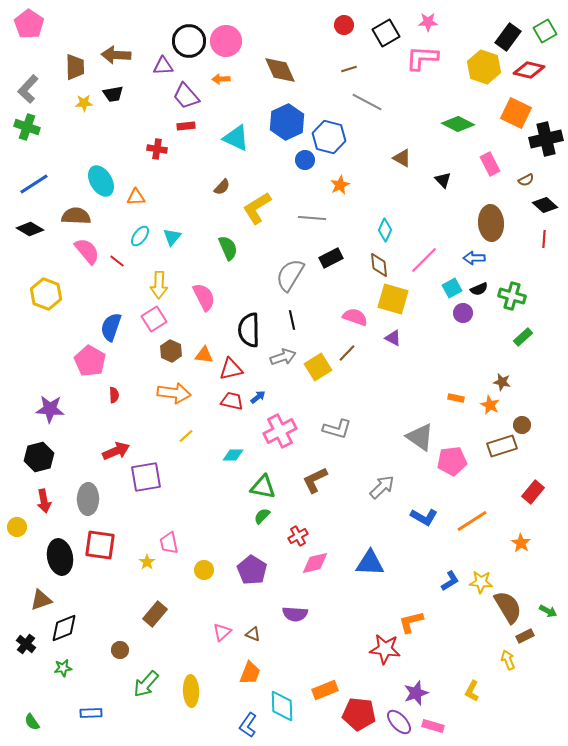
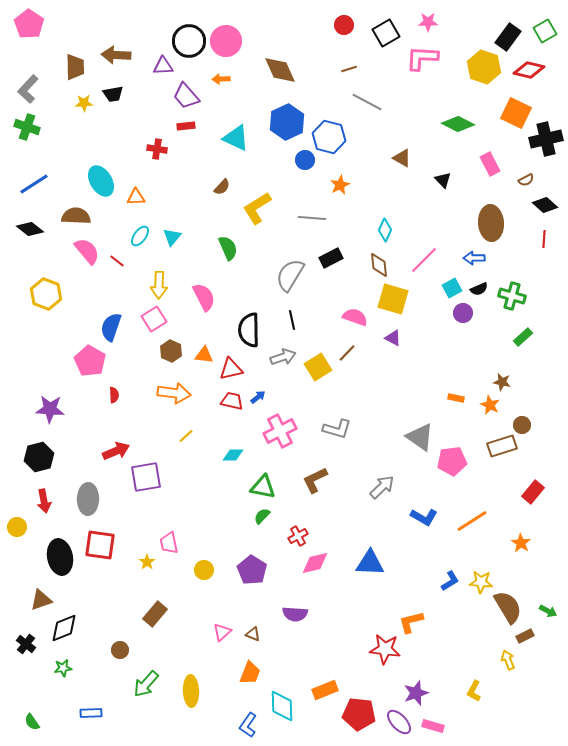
black diamond at (30, 229): rotated 8 degrees clockwise
yellow L-shape at (472, 691): moved 2 px right
